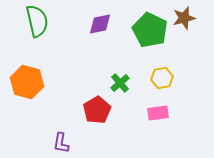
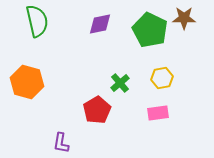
brown star: rotated 15 degrees clockwise
